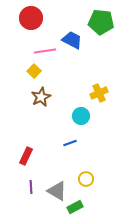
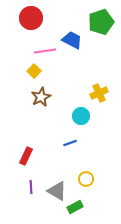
green pentagon: rotated 25 degrees counterclockwise
